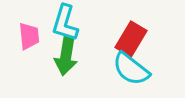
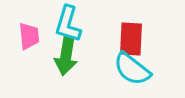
cyan L-shape: moved 3 px right, 1 px down
red rectangle: rotated 28 degrees counterclockwise
cyan semicircle: moved 1 px right
